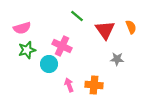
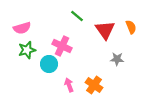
orange cross: rotated 30 degrees clockwise
